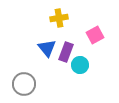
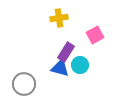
blue triangle: moved 13 px right, 20 px down; rotated 36 degrees counterclockwise
purple rectangle: rotated 12 degrees clockwise
